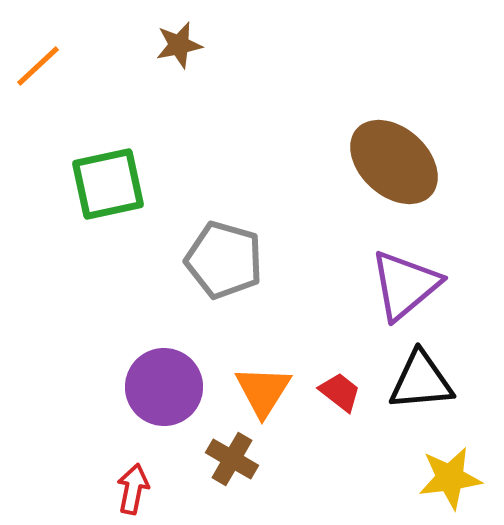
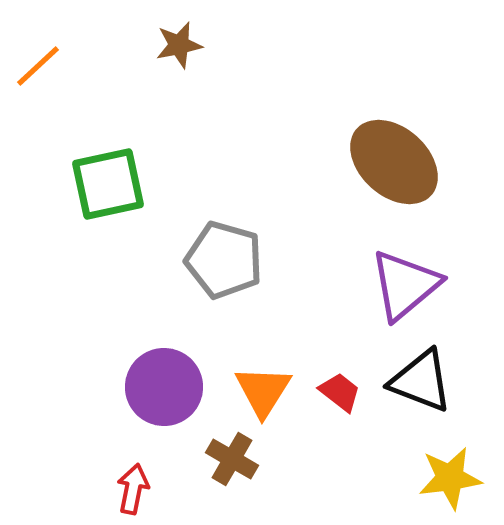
black triangle: rotated 26 degrees clockwise
